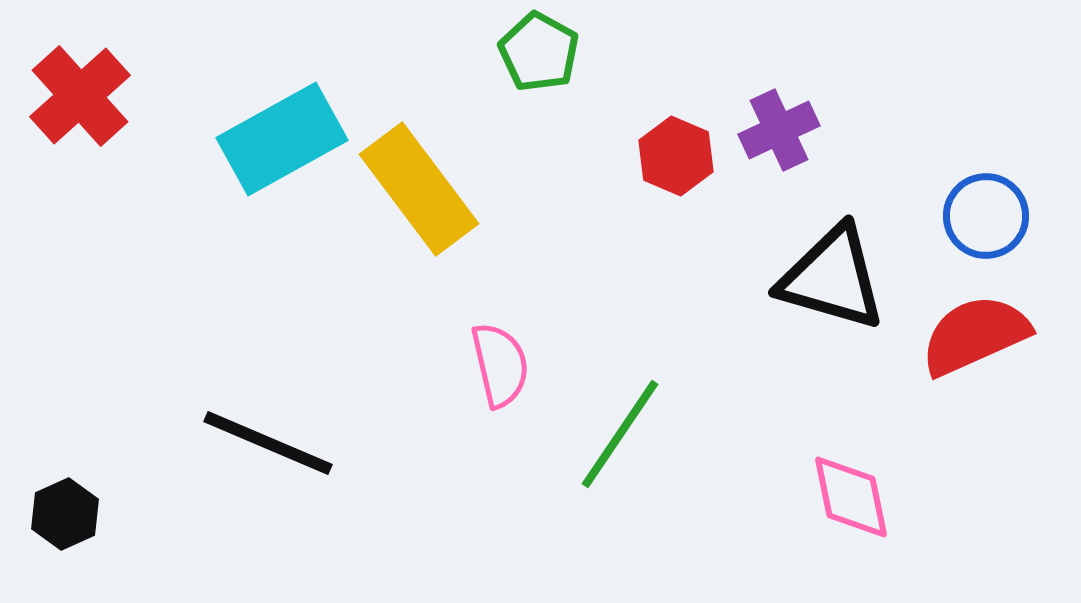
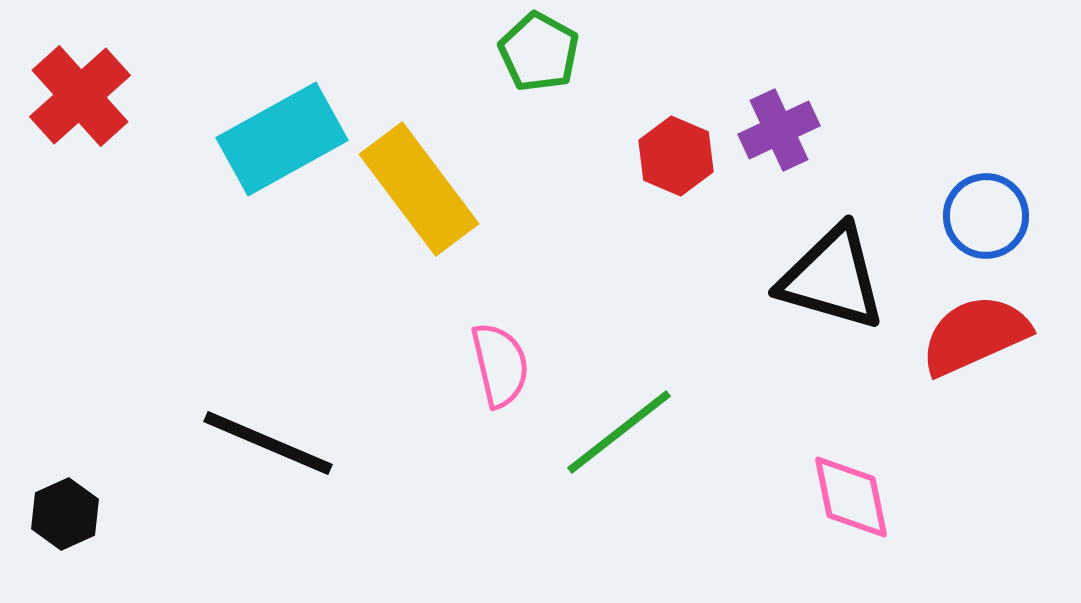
green line: moved 1 px left, 2 px up; rotated 18 degrees clockwise
